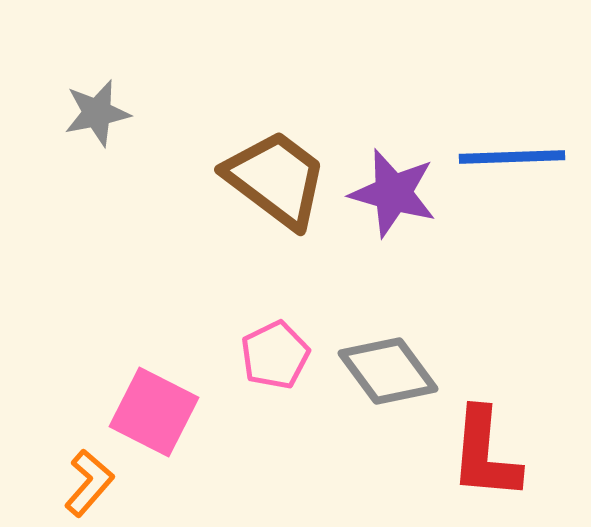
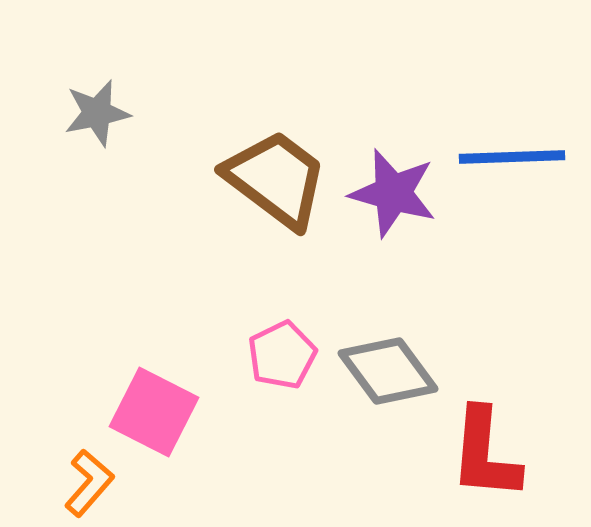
pink pentagon: moved 7 px right
